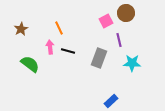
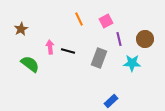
brown circle: moved 19 px right, 26 px down
orange line: moved 20 px right, 9 px up
purple line: moved 1 px up
